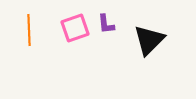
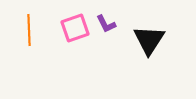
purple L-shape: rotated 20 degrees counterclockwise
black triangle: rotated 12 degrees counterclockwise
